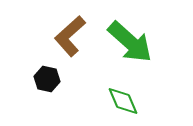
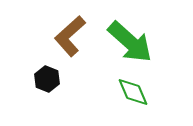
black hexagon: rotated 10 degrees clockwise
green diamond: moved 10 px right, 9 px up
